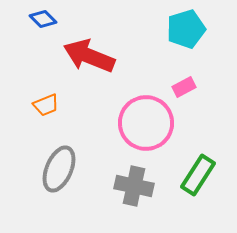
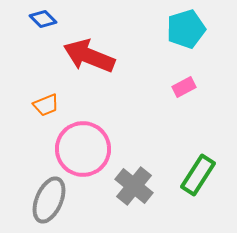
pink circle: moved 63 px left, 26 px down
gray ellipse: moved 10 px left, 31 px down
gray cross: rotated 27 degrees clockwise
